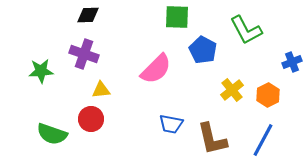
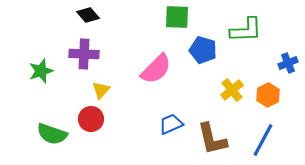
black diamond: rotated 50 degrees clockwise
green L-shape: rotated 64 degrees counterclockwise
blue pentagon: rotated 12 degrees counterclockwise
purple cross: rotated 16 degrees counterclockwise
blue cross: moved 4 px left, 1 px down
green star: rotated 15 degrees counterclockwise
yellow triangle: rotated 42 degrees counterclockwise
blue trapezoid: rotated 145 degrees clockwise
